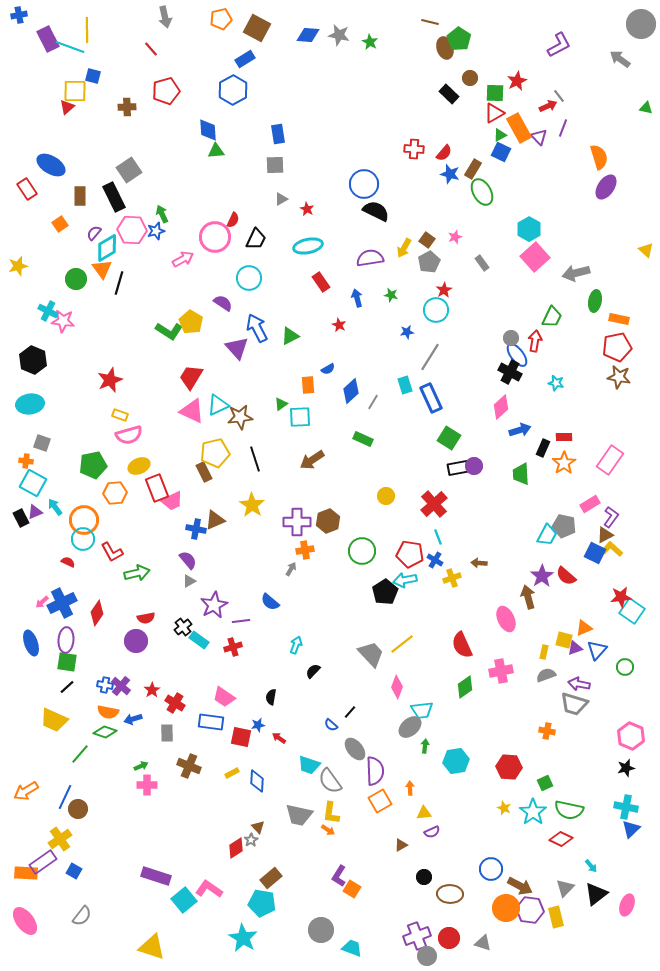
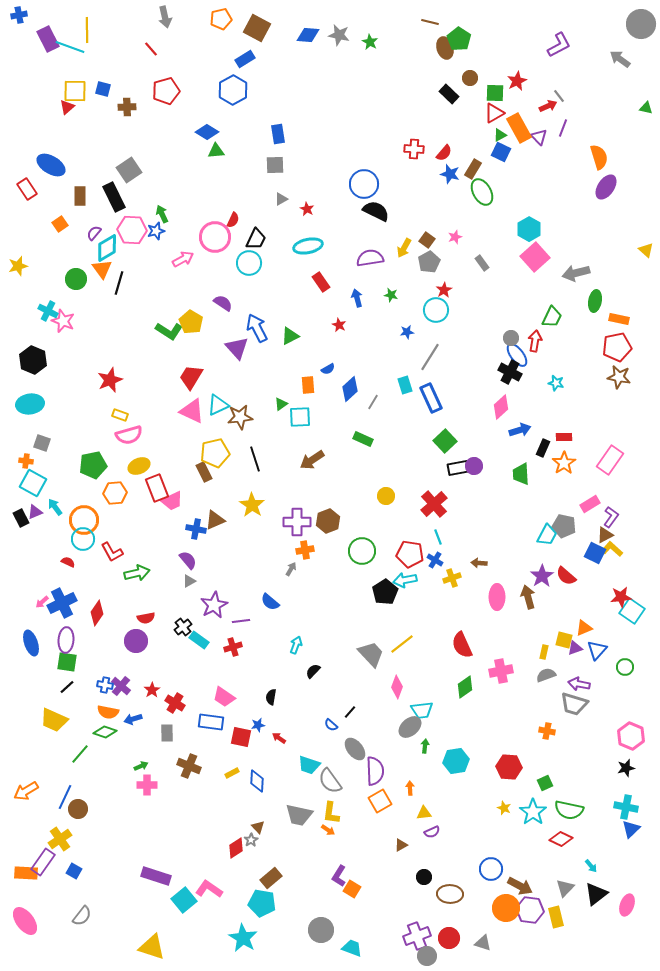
blue square at (93, 76): moved 10 px right, 13 px down
blue diamond at (208, 130): moved 1 px left, 2 px down; rotated 55 degrees counterclockwise
cyan circle at (249, 278): moved 15 px up
pink star at (63, 321): rotated 15 degrees clockwise
blue diamond at (351, 391): moved 1 px left, 2 px up
green square at (449, 438): moved 4 px left, 3 px down; rotated 15 degrees clockwise
pink ellipse at (506, 619): moved 9 px left, 22 px up; rotated 25 degrees clockwise
purple rectangle at (43, 862): rotated 20 degrees counterclockwise
